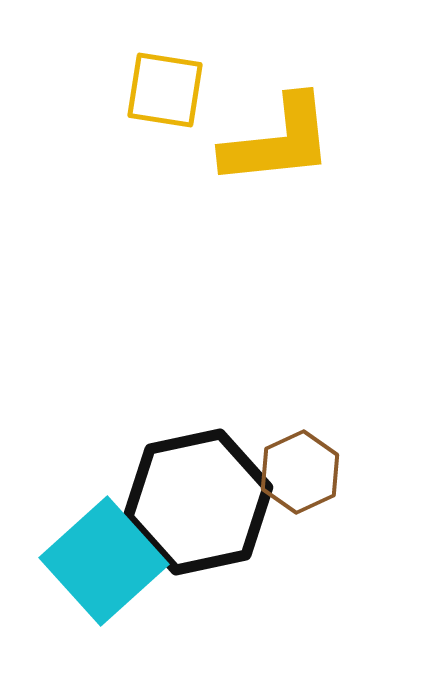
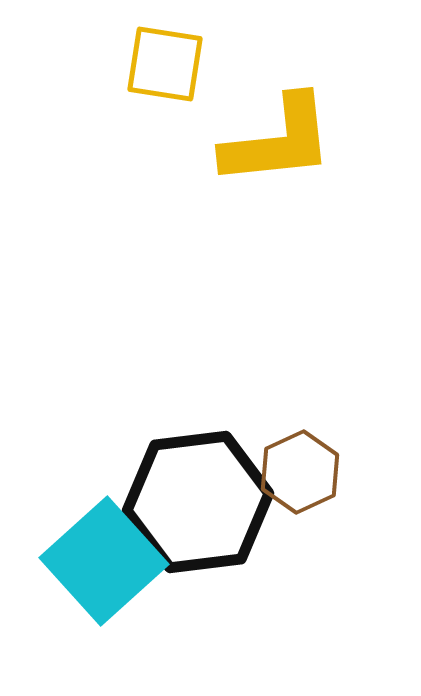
yellow square: moved 26 px up
black hexagon: rotated 5 degrees clockwise
